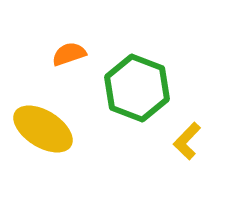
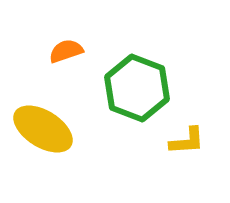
orange semicircle: moved 3 px left, 3 px up
yellow L-shape: rotated 138 degrees counterclockwise
